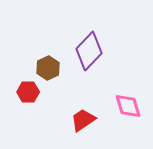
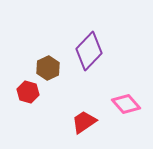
red hexagon: rotated 15 degrees clockwise
pink diamond: moved 2 px left, 2 px up; rotated 24 degrees counterclockwise
red trapezoid: moved 1 px right, 2 px down
